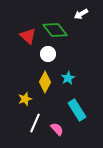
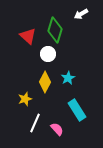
green diamond: rotated 55 degrees clockwise
